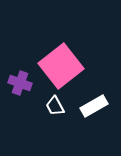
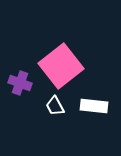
white rectangle: rotated 36 degrees clockwise
